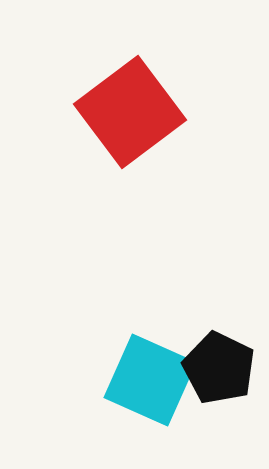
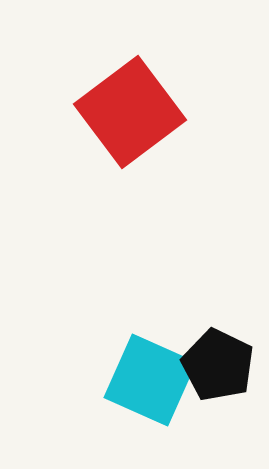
black pentagon: moved 1 px left, 3 px up
